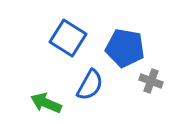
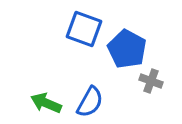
blue square: moved 16 px right, 9 px up; rotated 12 degrees counterclockwise
blue pentagon: moved 2 px right, 1 px down; rotated 18 degrees clockwise
blue semicircle: moved 17 px down
